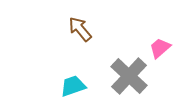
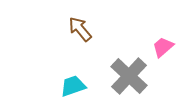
pink trapezoid: moved 3 px right, 1 px up
